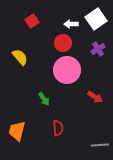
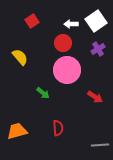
white square: moved 2 px down
green arrow: moved 1 px left, 6 px up; rotated 16 degrees counterclockwise
orange trapezoid: rotated 60 degrees clockwise
